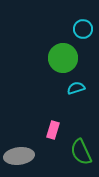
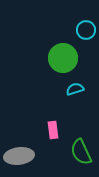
cyan circle: moved 3 px right, 1 px down
cyan semicircle: moved 1 px left, 1 px down
pink rectangle: rotated 24 degrees counterclockwise
